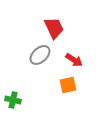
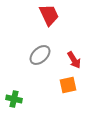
red trapezoid: moved 5 px left, 13 px up
red arrow: rotated 24 degrees clockwise
green cross: moved 1 px right, 1 px up
